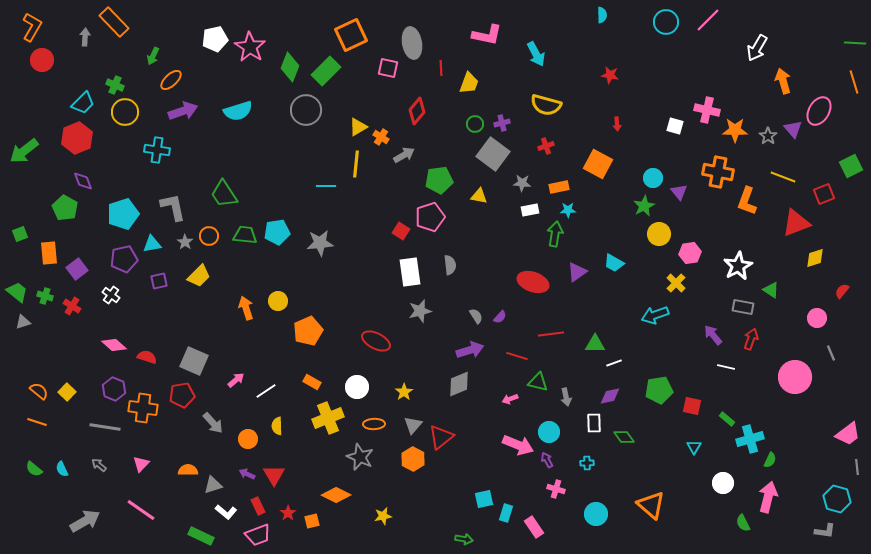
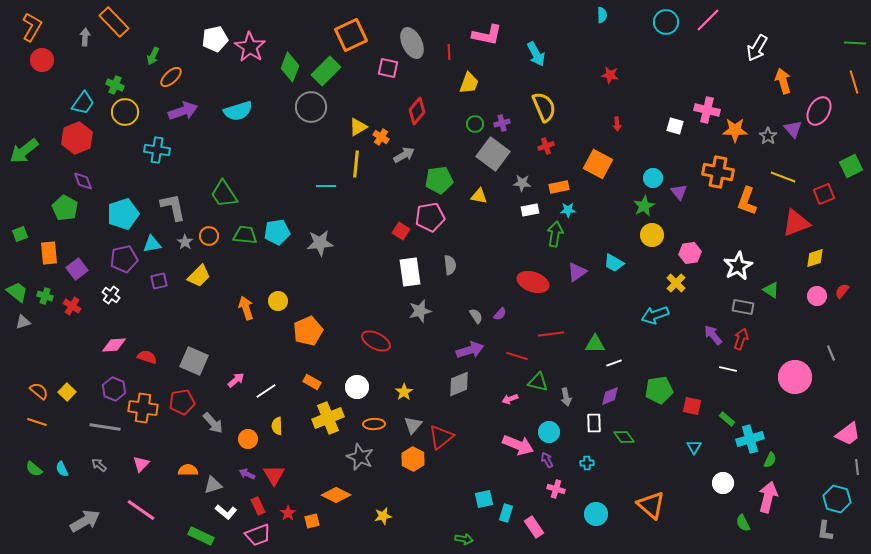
gray ellipse at (412, 43): rotated 16 degrees counterclockwise
red line at (441, 68): moved 8 px right, 16 px up
orange ellipse at (171, 80): moved 3 px up
cyan trapezoid at (83, 103): rotated 10 degrees counterclockwise
yellow semicircle at (546, 105): moved 2 px left, 2 px down; rotated 128 degrees counterclockwise
gray circle at (306, 110): moved 5 px right, 3 px up
pink pentagon at (430, 217): rotated 8 degrees clockwise
yellow circle at (659, 234): moved 7 px left, 1 px down
purple semicircle at (500, 317): moved 3 px up
pink circle at (817, 318): moved 22 px up
red arrow at (751, 339): moved 10 px left
pink diamond at (114, 345): rotated 45 degrees counterclockwise
white line at (726, 367): moved 2 px right, 2 px down
red pentagon at (182, 395): moved 7 px down
purple diamond at (610, 396): rotated 10 degrees counterclockwise
gray L-shape at (825, 531): rotated 90 degrees clockwise
